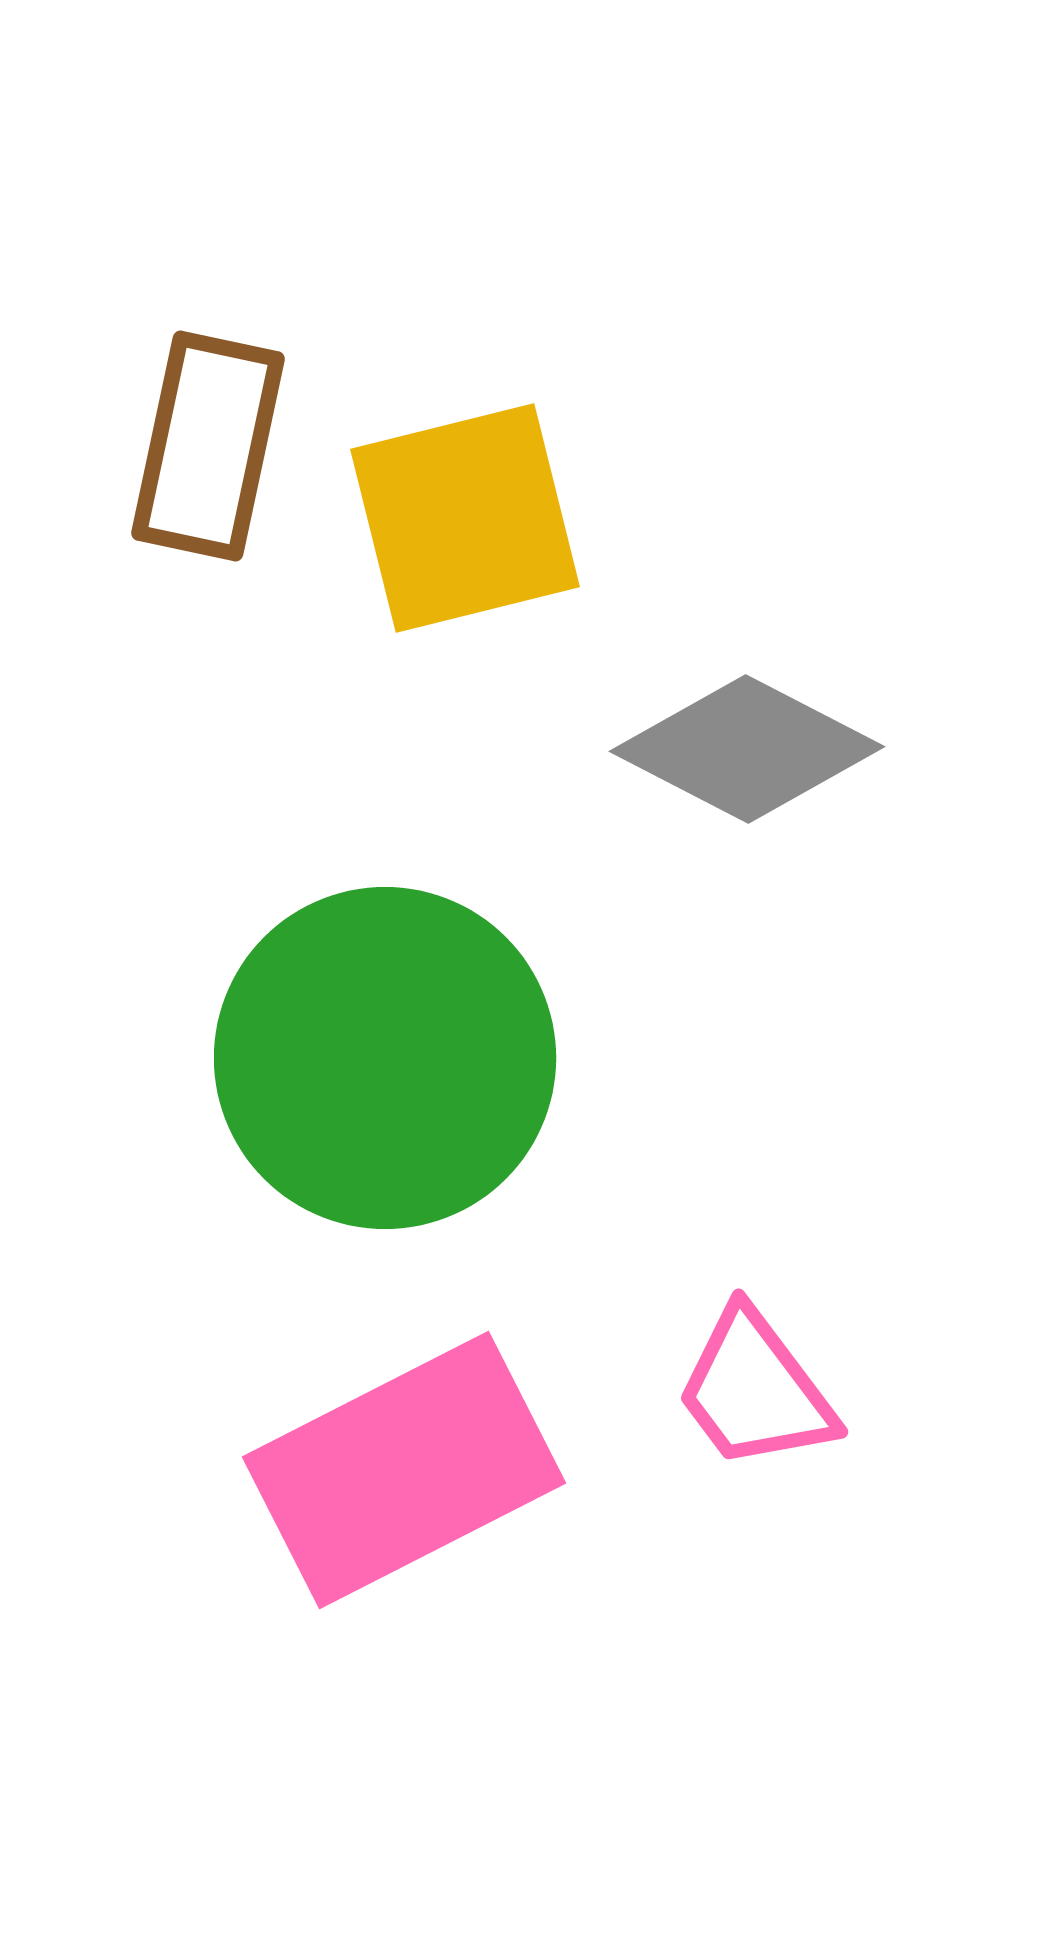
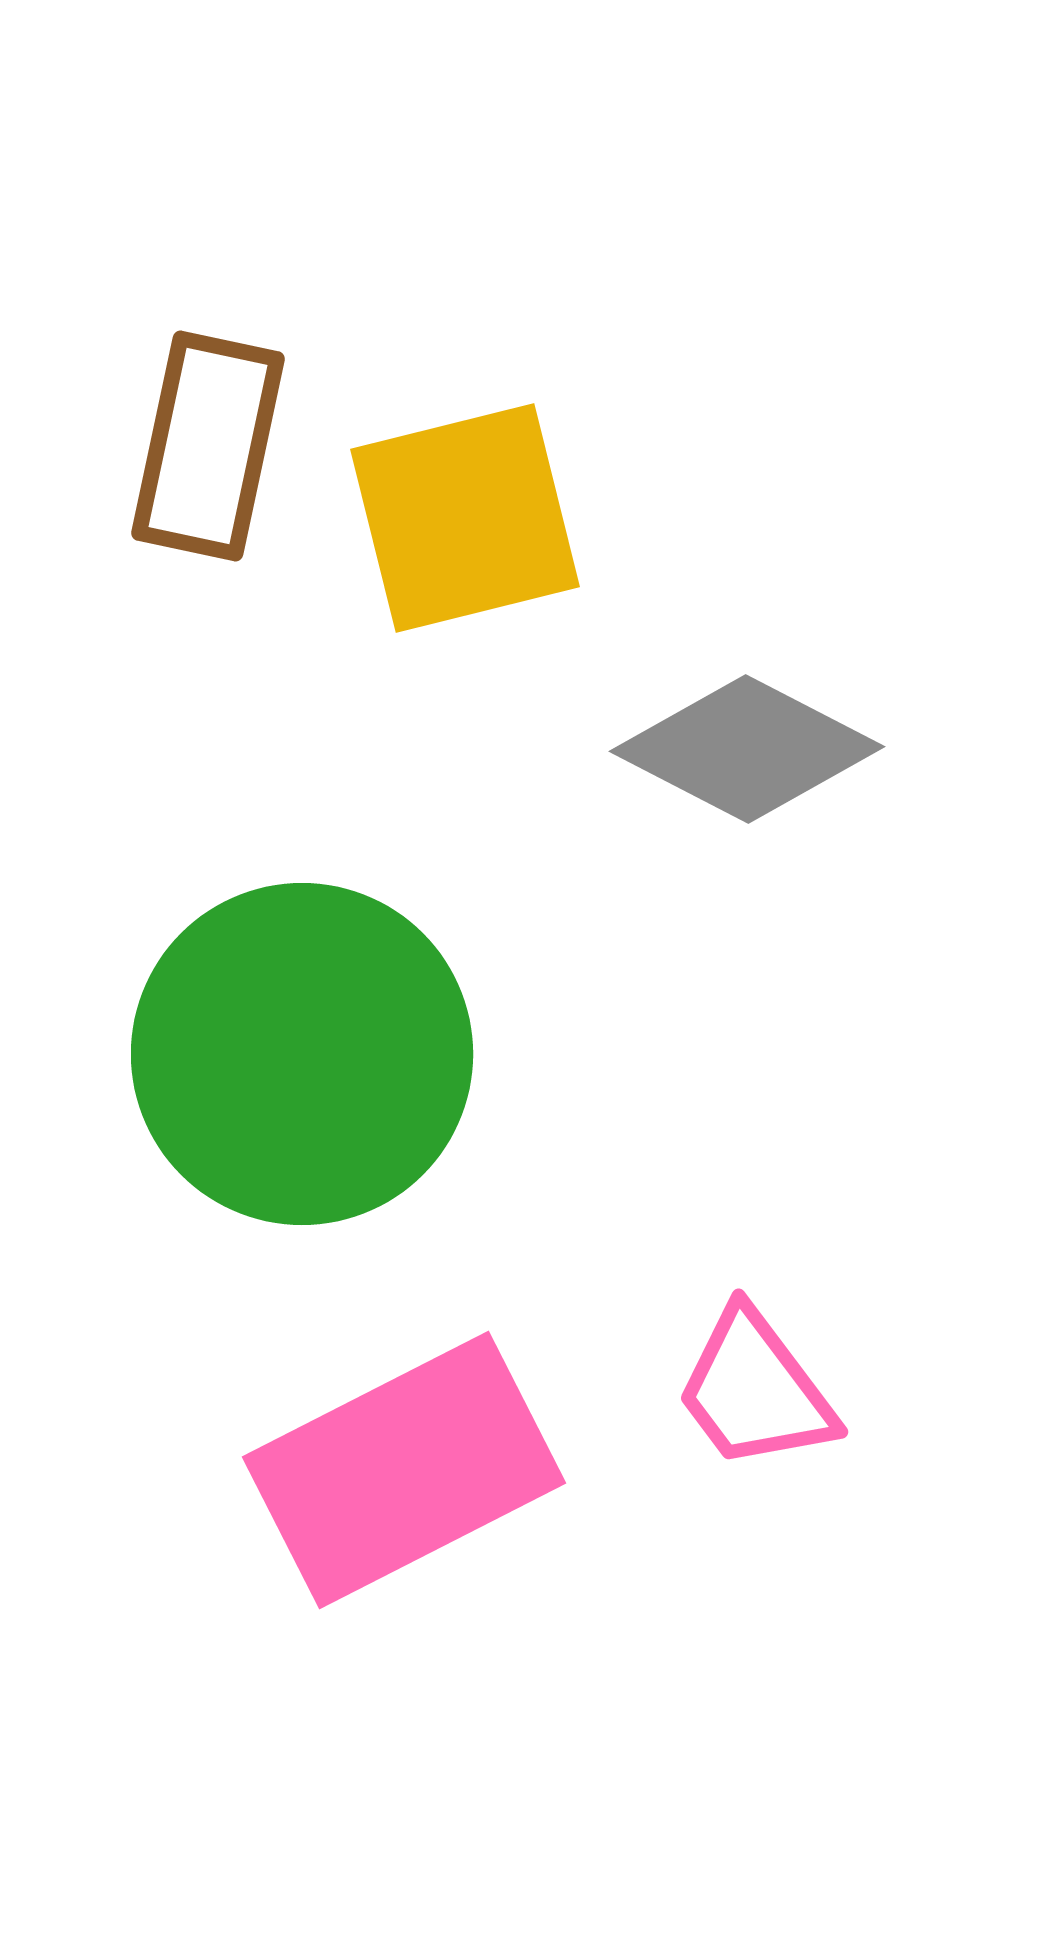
green circle: moved 83 px left, 4 px up
